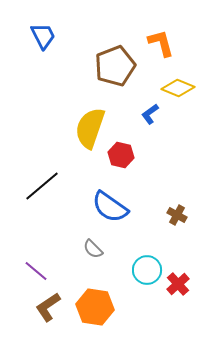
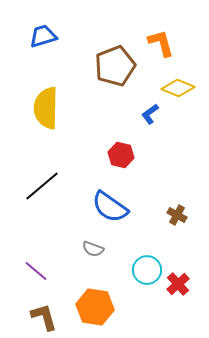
blue trapezoid: rotated 80 degrees counterclockwise
yellow semicircle: moved 44 px left, 20 px up; rotated 18 degrees counterclockwise
gray semicircle: rotated 25 degrees counterclockwise
brown L-shape: moved 4 px left, 10 px down; rotated 108 degrees clockwise
